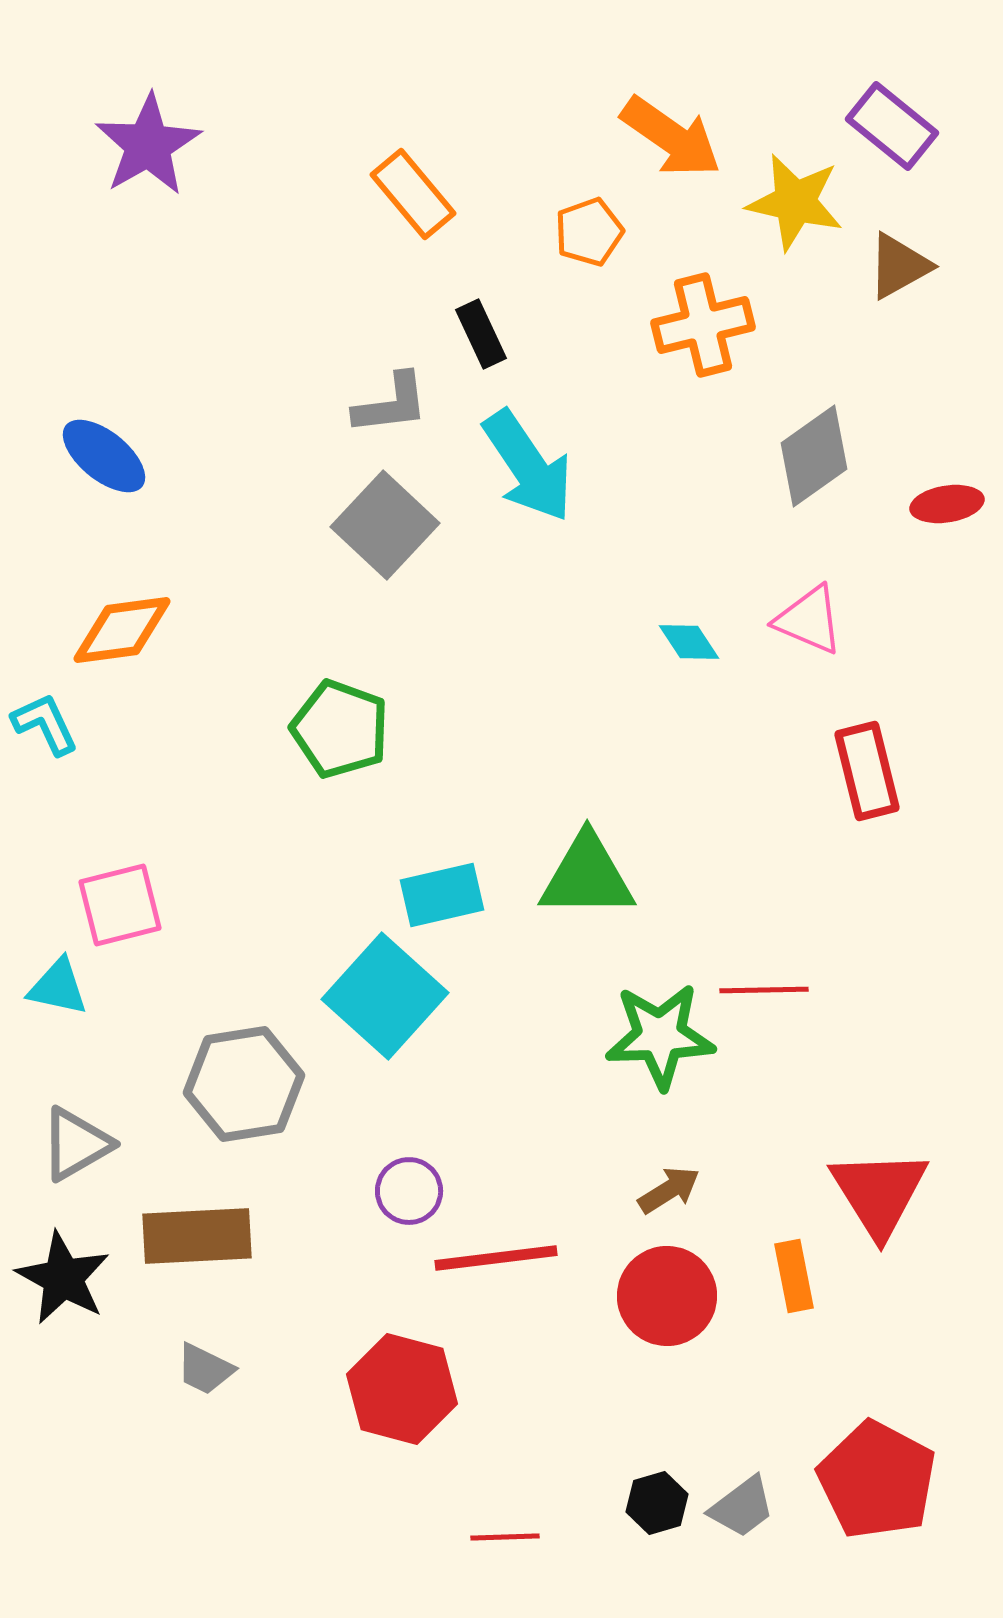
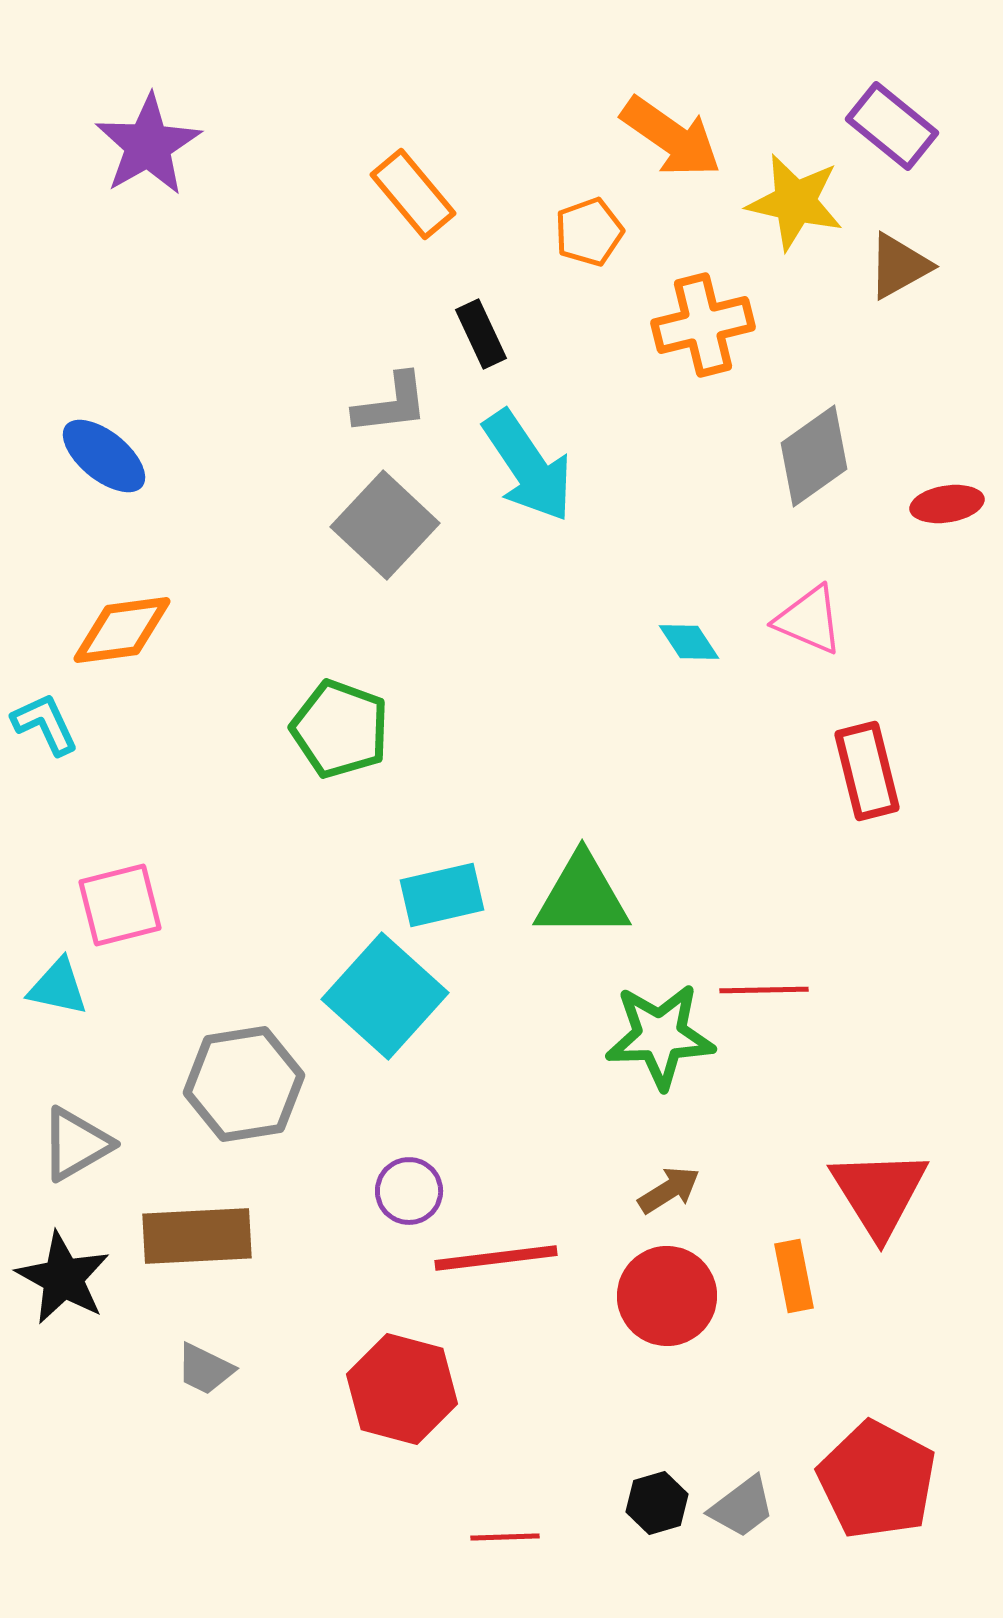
green triangle at (587, 876): moved 5 px left, 20 px down
